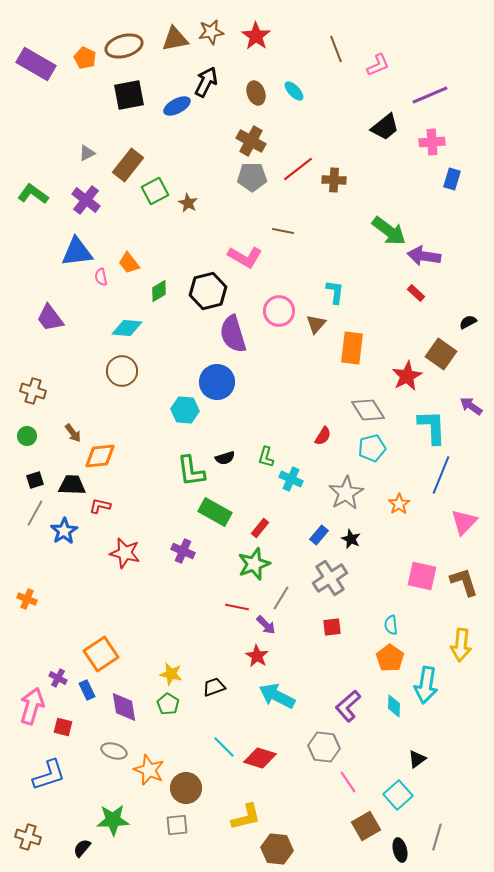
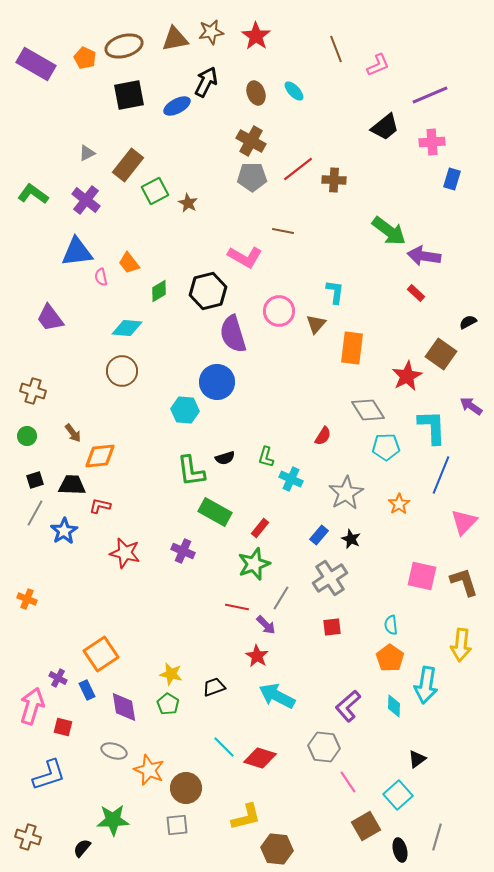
cyan pentagon at (372, 448): moved 14 px right, 1 px up; rotated 12 degrees clockwise
